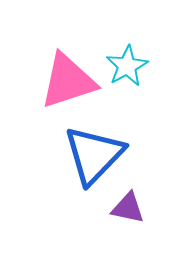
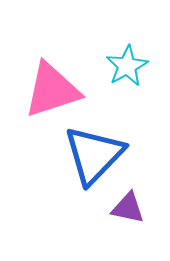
pink triangle: moved 16 px left, 9 px down
